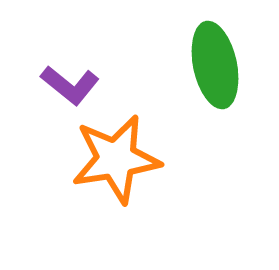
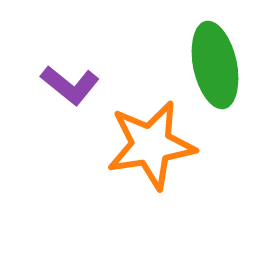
orange star: moved 35 px right, 14 px up
